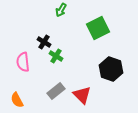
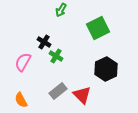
pink semicircle: rotated 36 degrees clockwise
black hexagon: moved 5 px left; rotated 15 degrees clockwise
gray rectangle: moved 2 px right
orange semicircle: moved 4 px right
